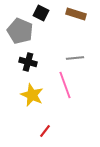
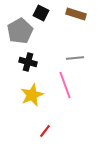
gray pentagon: rotated 20 degrees clockwise
yellow star: rotated 25 degrees clockwise
